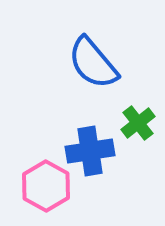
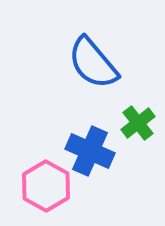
blue cross: rotated 33 degrees clockwise
